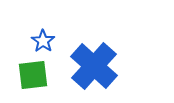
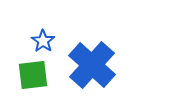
blue cross: moved 2 px left, 1 px up
